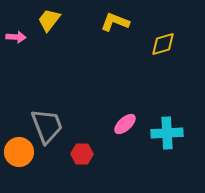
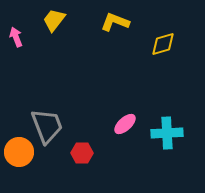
yellow trapezoid: moved 5 px right
pink arrow: rotated 114 degrees counterclockwise
red hexagon: moved 1 px up
